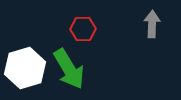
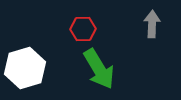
green arrow: moved 30 px right
